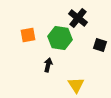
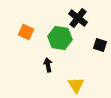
orange square: moved 2 px left, 3 px up; rotated 35 degrees clockwise
black arrow: rotated 24 degrees counterclockwise
